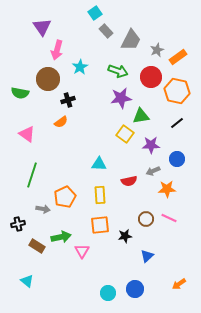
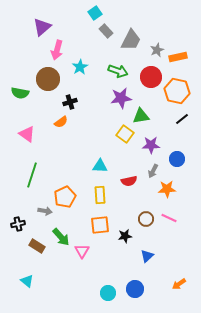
purple triangle at (42, 27): rotated 24 degrees clockwise
orange rectangle at (178, 57): rotated 24 degrees clockwise
black cross at (68, 100): moved 2 px right, 2 px down
black line at (177, 123): moved 5 px right, 4 px up
cyan triangle at (99, 164): moved 1 px right, 2 px down
gray arrow at (153, 171): rotated 40 degrees counterclockwise
gray arrow at (43, 209): moved 2 px right, 2 px down
green arrow at (61, 237): rotated 60 degrees clockwise
